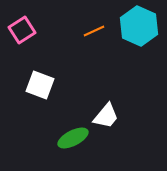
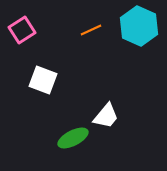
orange line: moved 3 px left, 1 px up
white square: moved 3 px right, 5 px up
